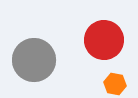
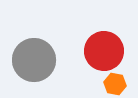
red circle: moved 11 px down
